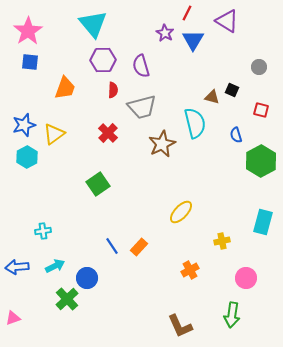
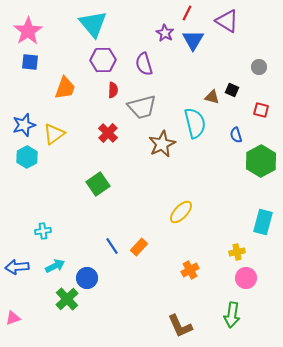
purple semicircle: moved 3 px right, 2 px up
yellow cross: moved 15 px right, 11 px down
